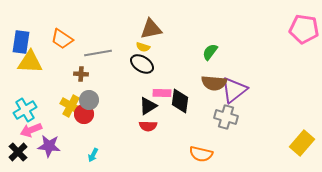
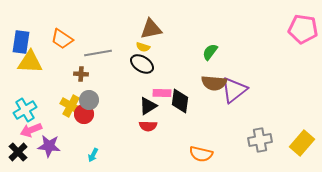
pink pentagon: moved 1 px left
gray cross: moved 34 px right, 23 px down; rotated 25 degrees counterclockwise
